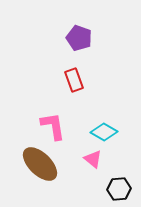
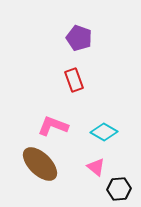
pink L-shape: rotated 60 degrees counterclockwise
pink triangle: moved 3 px right, 8 px down
